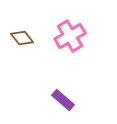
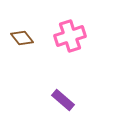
pink cross: rotated 12 degrees clockwise
